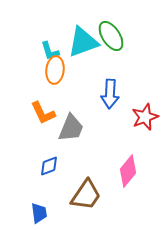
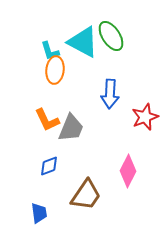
cyan triangle: rotated 48 degrees clockwise
orange L-shape: moved 4 px right, 7 px down
pink diamond: rotated 12 degrees counterclockwise
